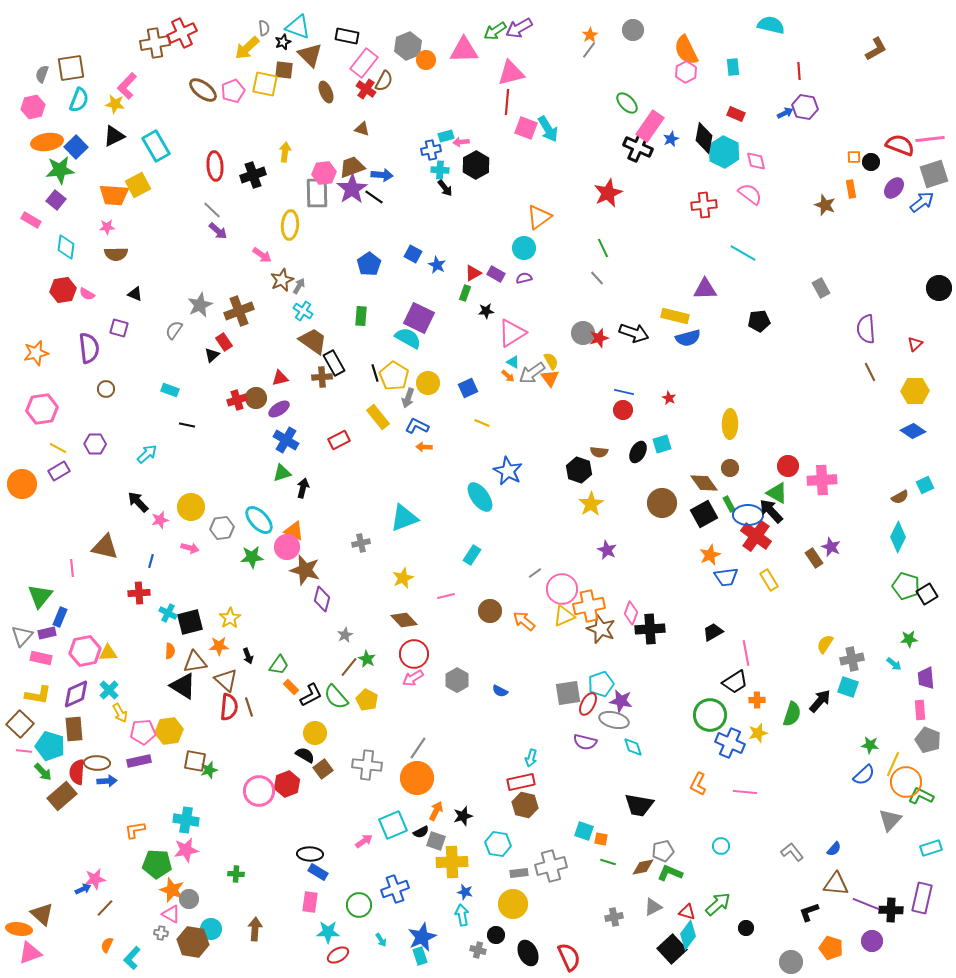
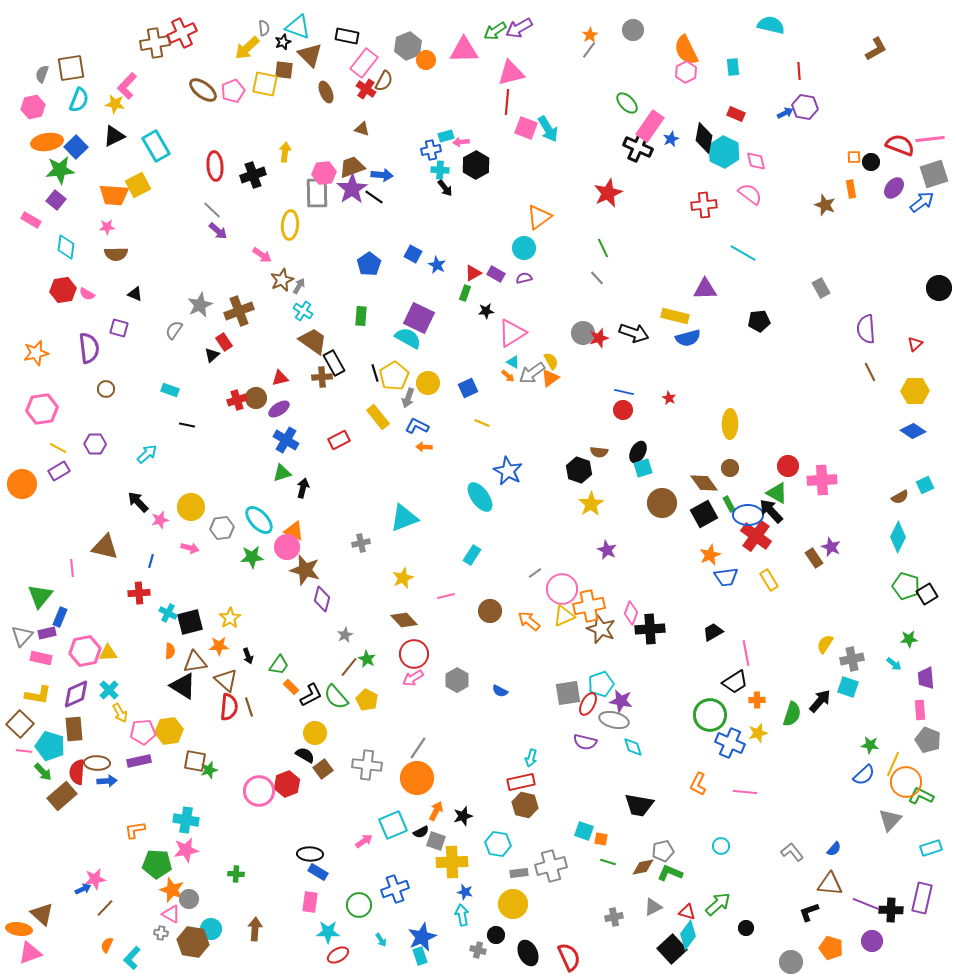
yellow pentagon at (394, 376): rotated 8 degrees clockwise
orange triangle at (550, 378): rotated 30 degrees clockwise
cyan square at (662, 444): moved 19 px left, 24 px down
orange arrow at (524, 621): moved 5 px right
brown triangle at (836, 884): moved 6 px left
